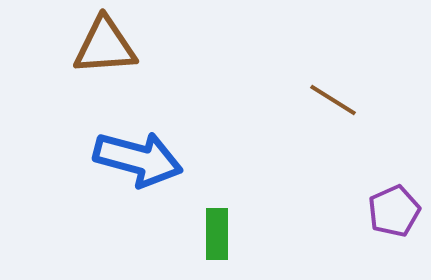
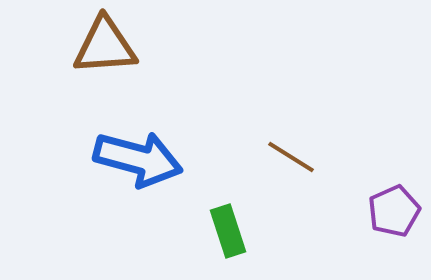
brown line: moved 42 px left, 57 px down
green rectangle: moved 11 px right, 3 px up; rotated 18 degrees counterclockwise
